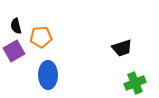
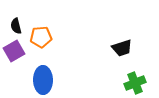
blue ellipse: moved 5 px left, 5 px down
